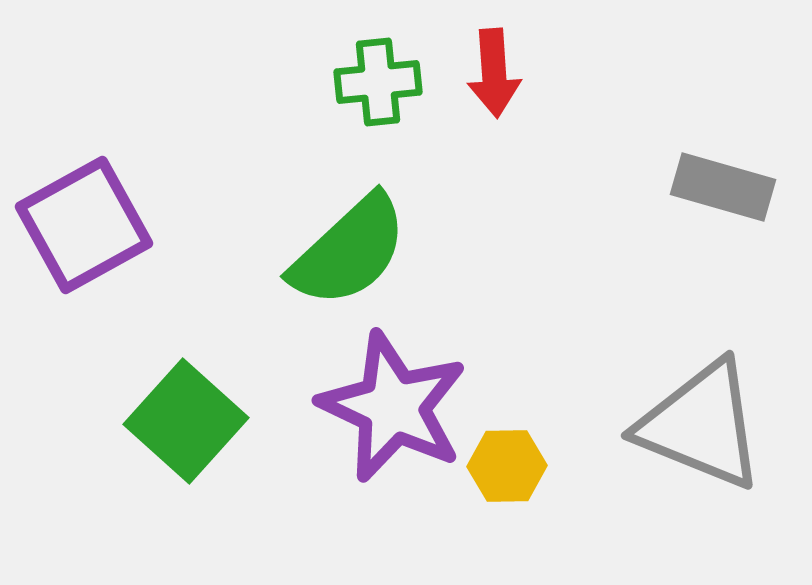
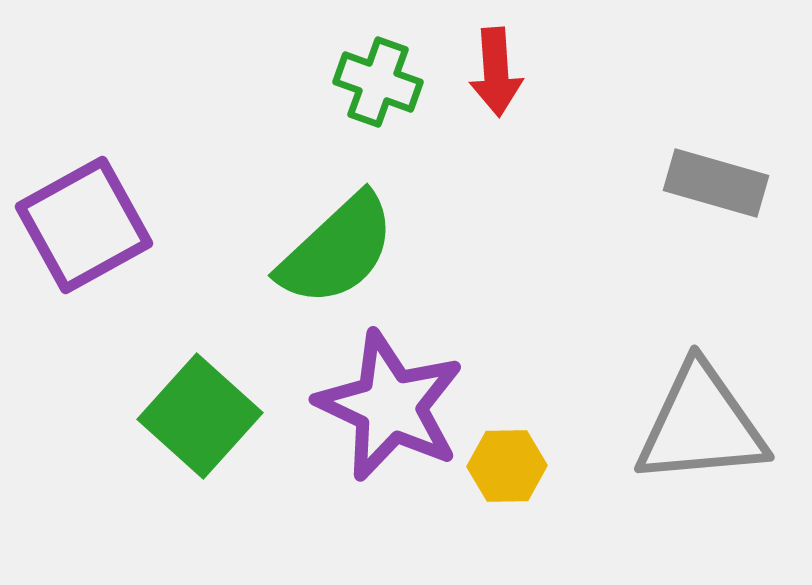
red arrow: moved 2 px right, 1 px up
green cross: rotated 26 degrees clockwise
gray rectangle: moved 7 px left, 4 px up
green semicircle: moved 12 px left, 1 px up
purple star: moved 3 px left, 1 px up
green square: moved 14 px right, 5 px up
gray triangle: rotated 27 degrees counterclockwise
